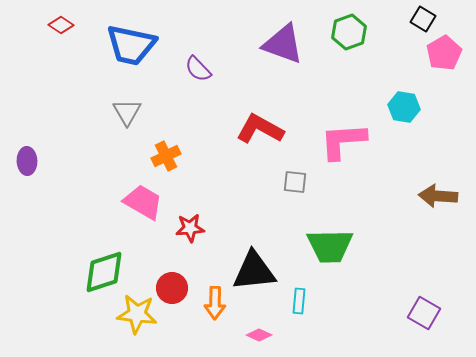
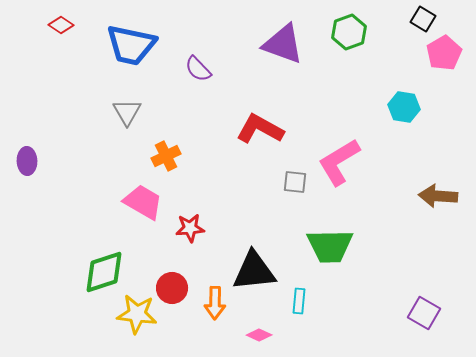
pink L-shape: moved 4 px left, 21 px down; rotated 27 degrees counterclockwise
